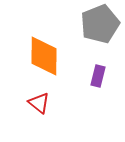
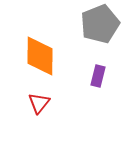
orange diamond: moved 4 px left
red triangle: rotated 30 degrees clockwise
